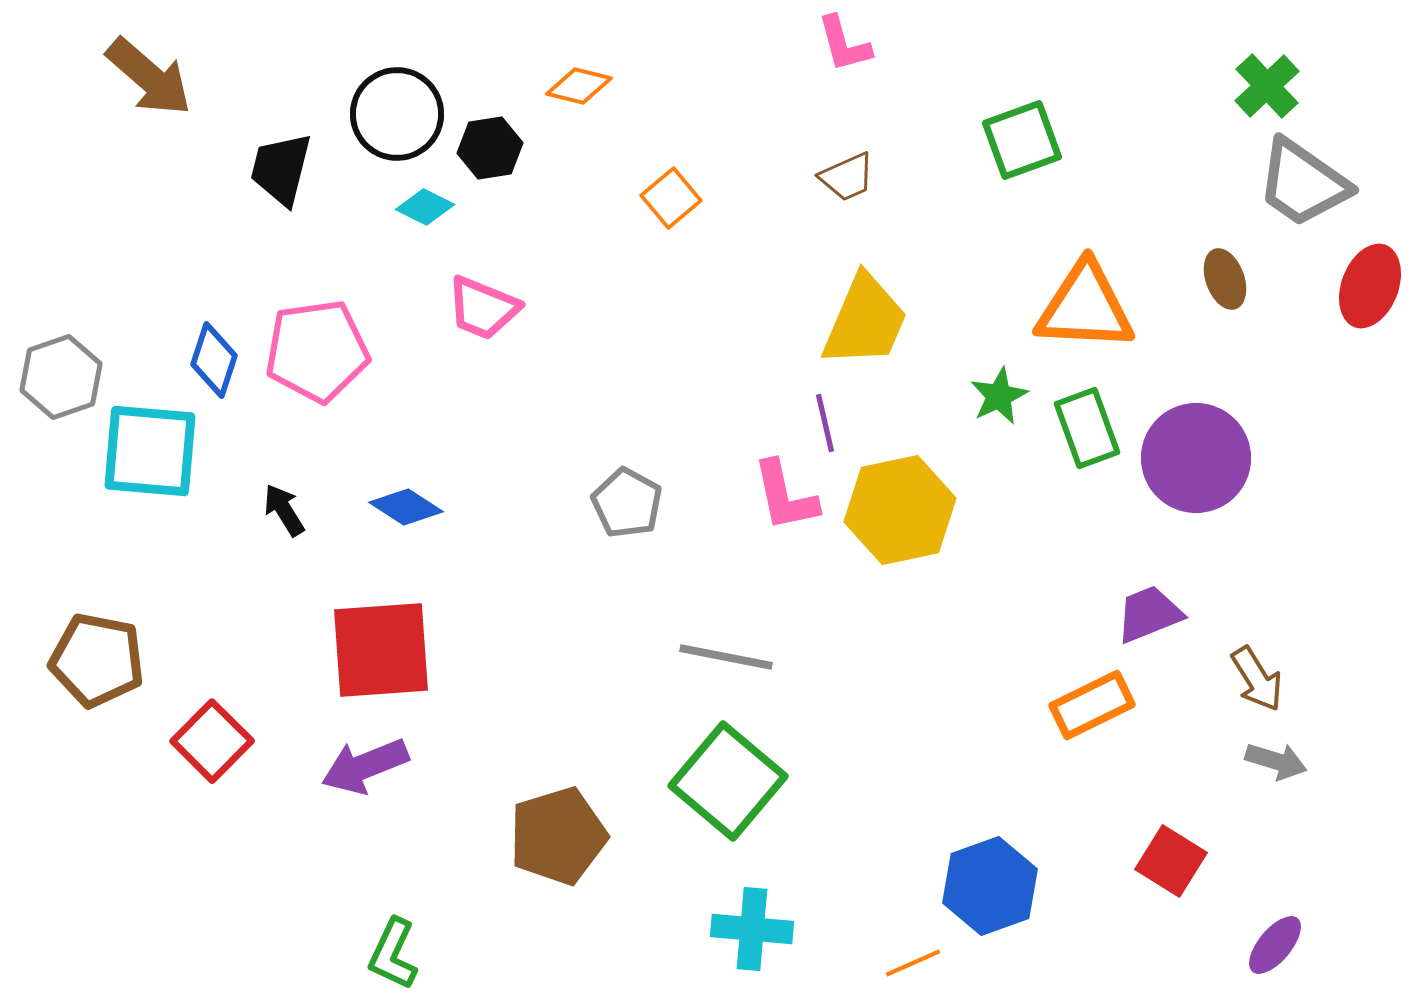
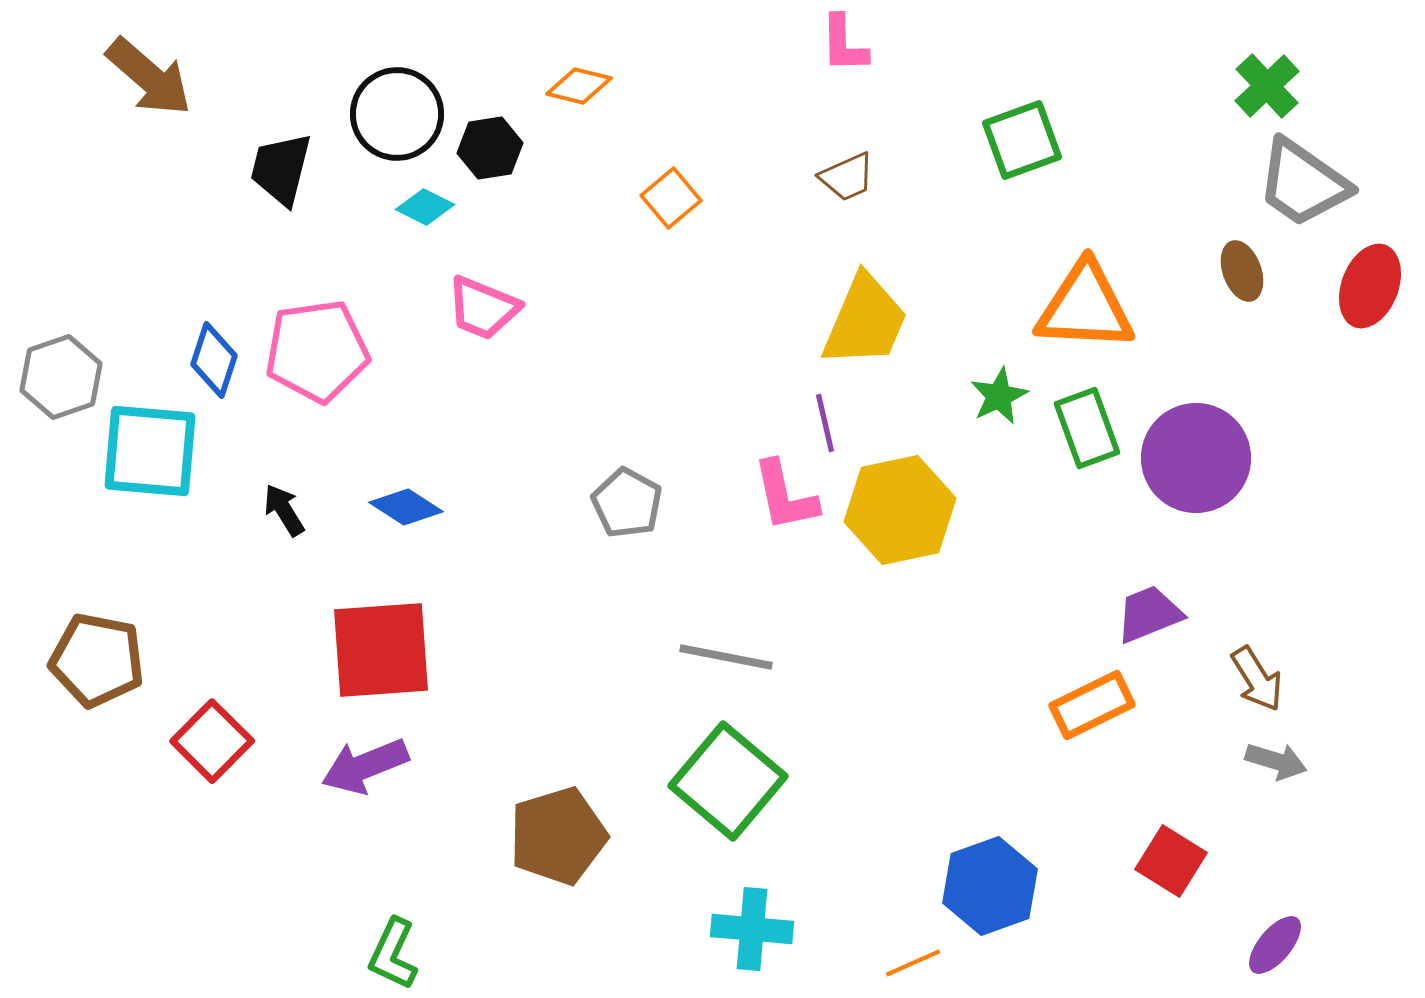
pink L-shape at (844, 44): rotated 14 degrees clockwise
brown ellipse at (1225, 279): moved 17 px right, 8 px up
